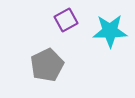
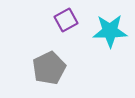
gray pentagon: moved 2 px right, 3 px down
